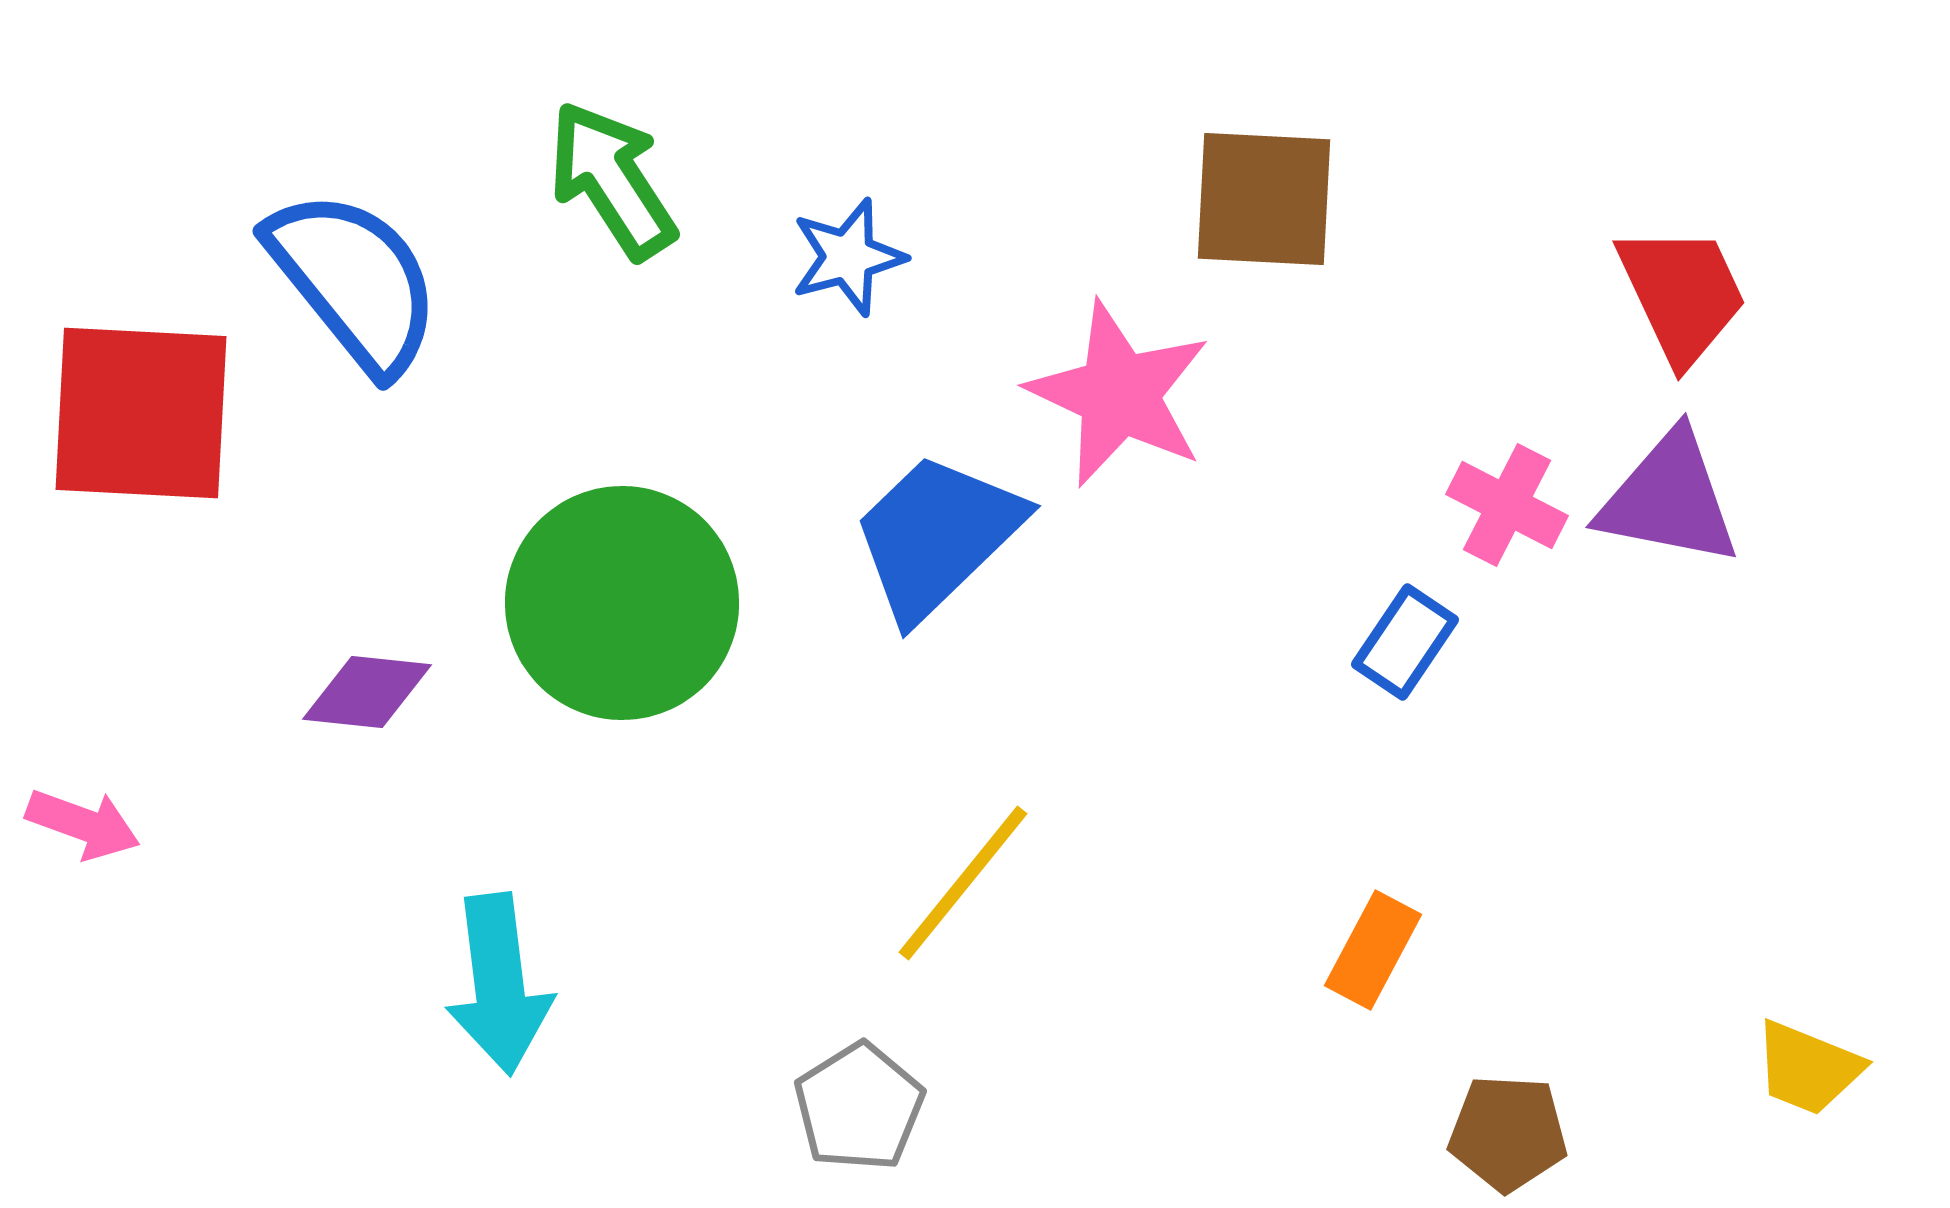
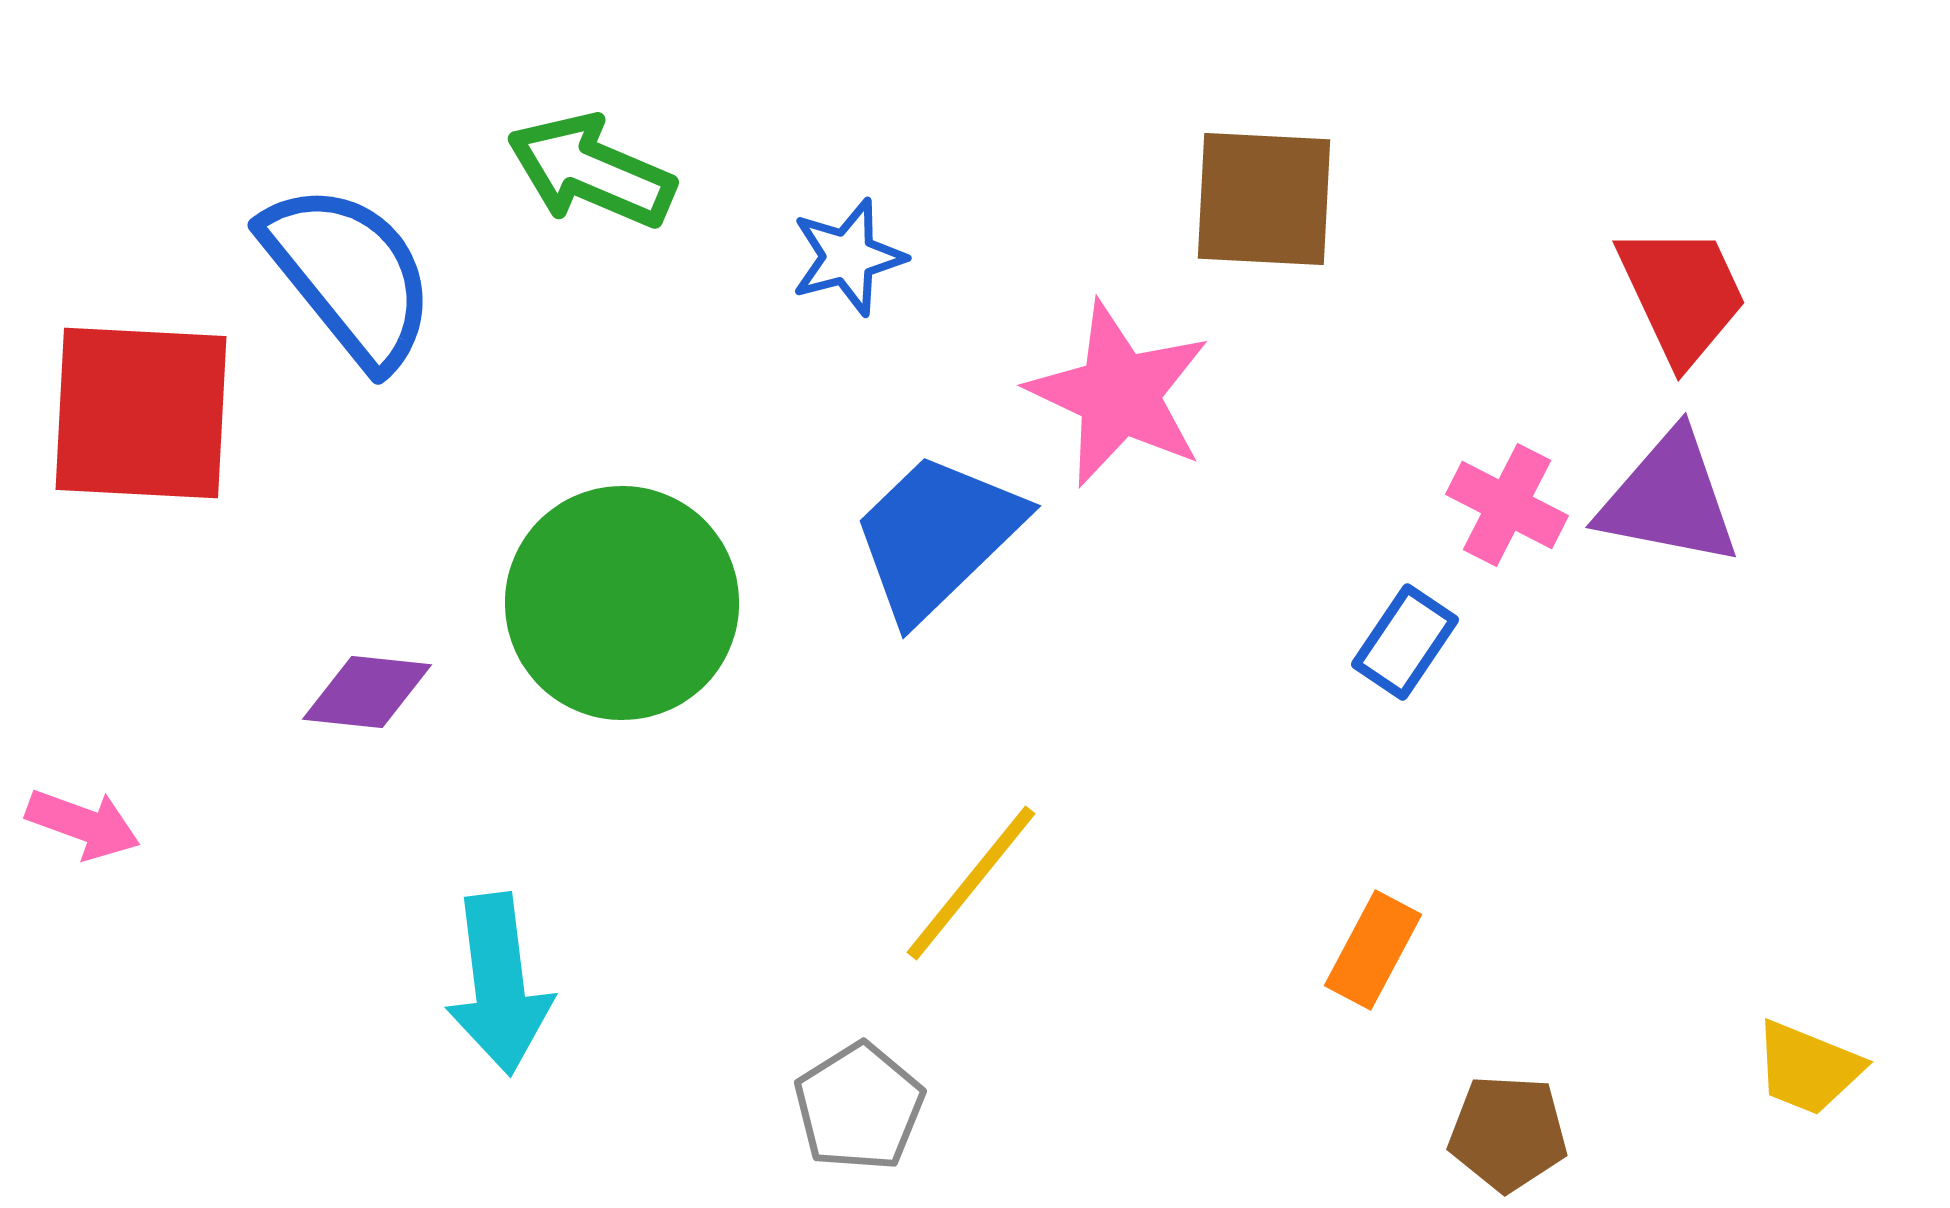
green arrow: moved 21 px left, 9 px up; rotated 34 degrees counterclockwise
blue semicircle: moved 5 px left, 6 px up
yellow line: moved 8 px right
